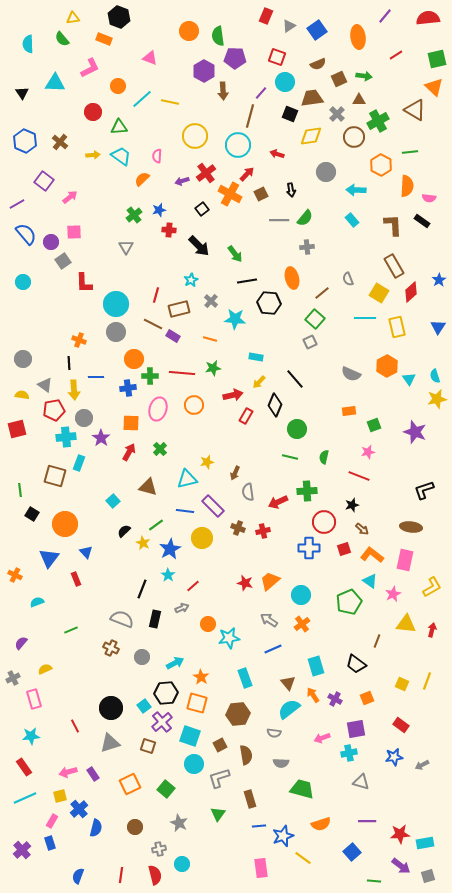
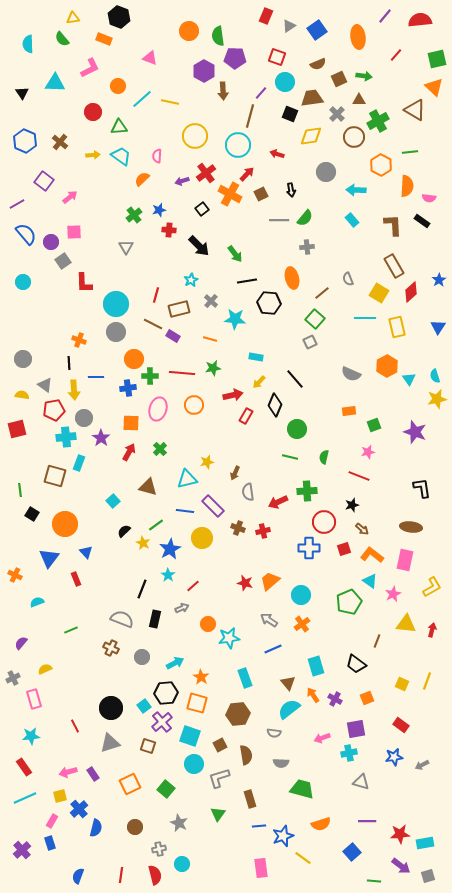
red semicircle at (428, 18): moved 8 px left, 2 px down
red line at (396, 55): rotated 16 degrees counterclockwise
black L-shape at (424, 490): moved 2 px left, 2 px up; rotated 100 degrees clockwise
